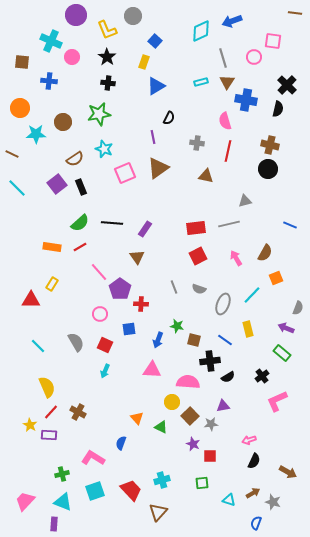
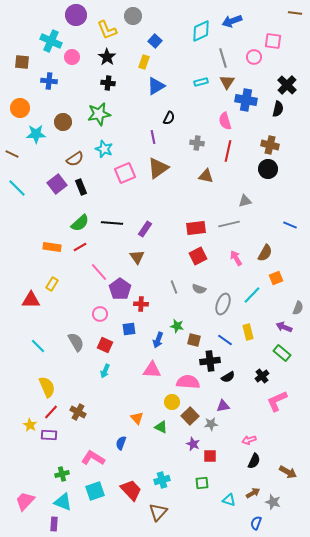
purple arrow at (286, 328): moved 2 px left, 1 px up
yellow rectangle at (248, 329): moved 3 px down
